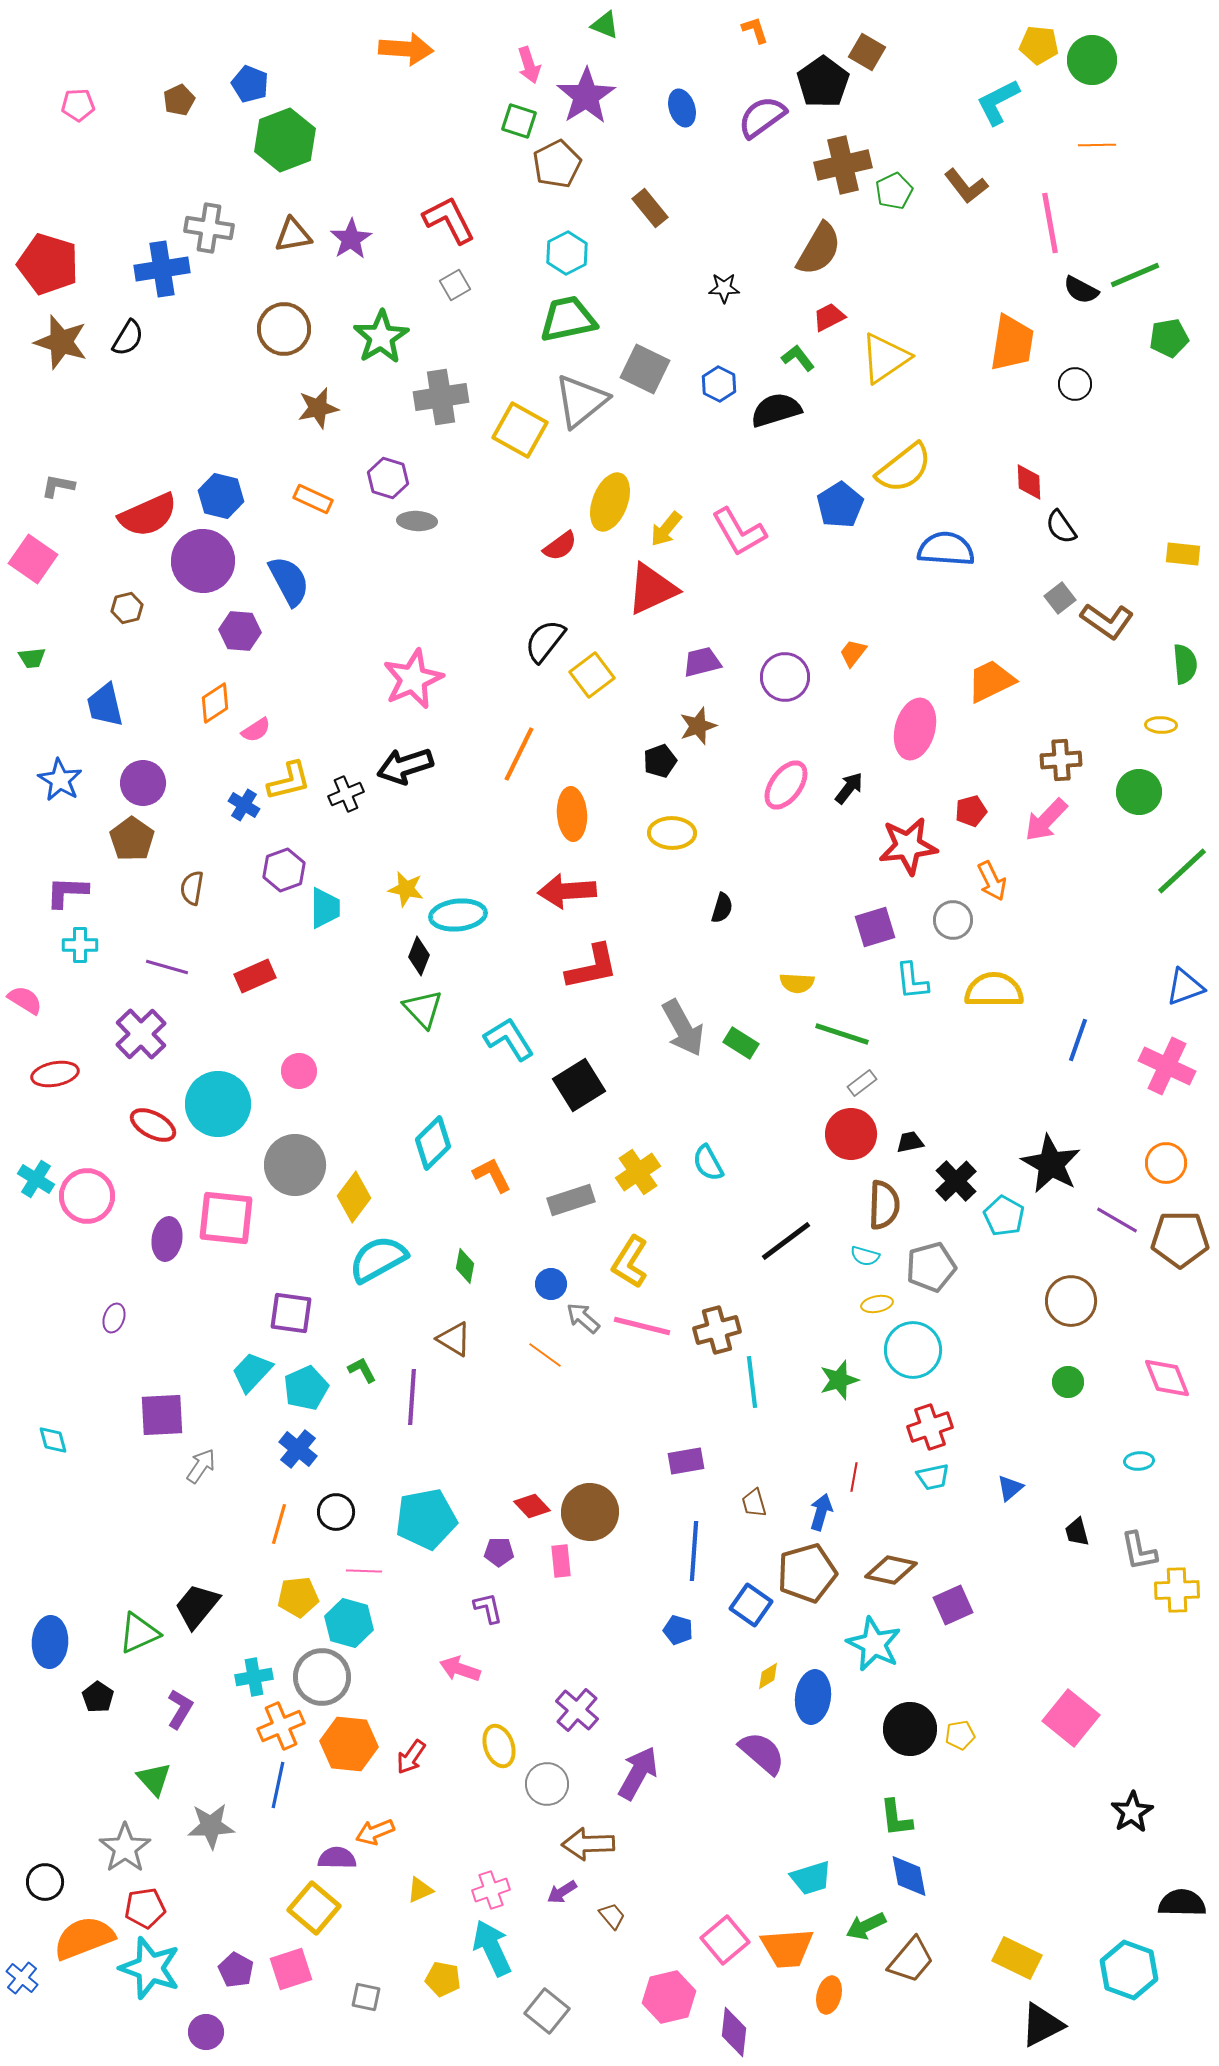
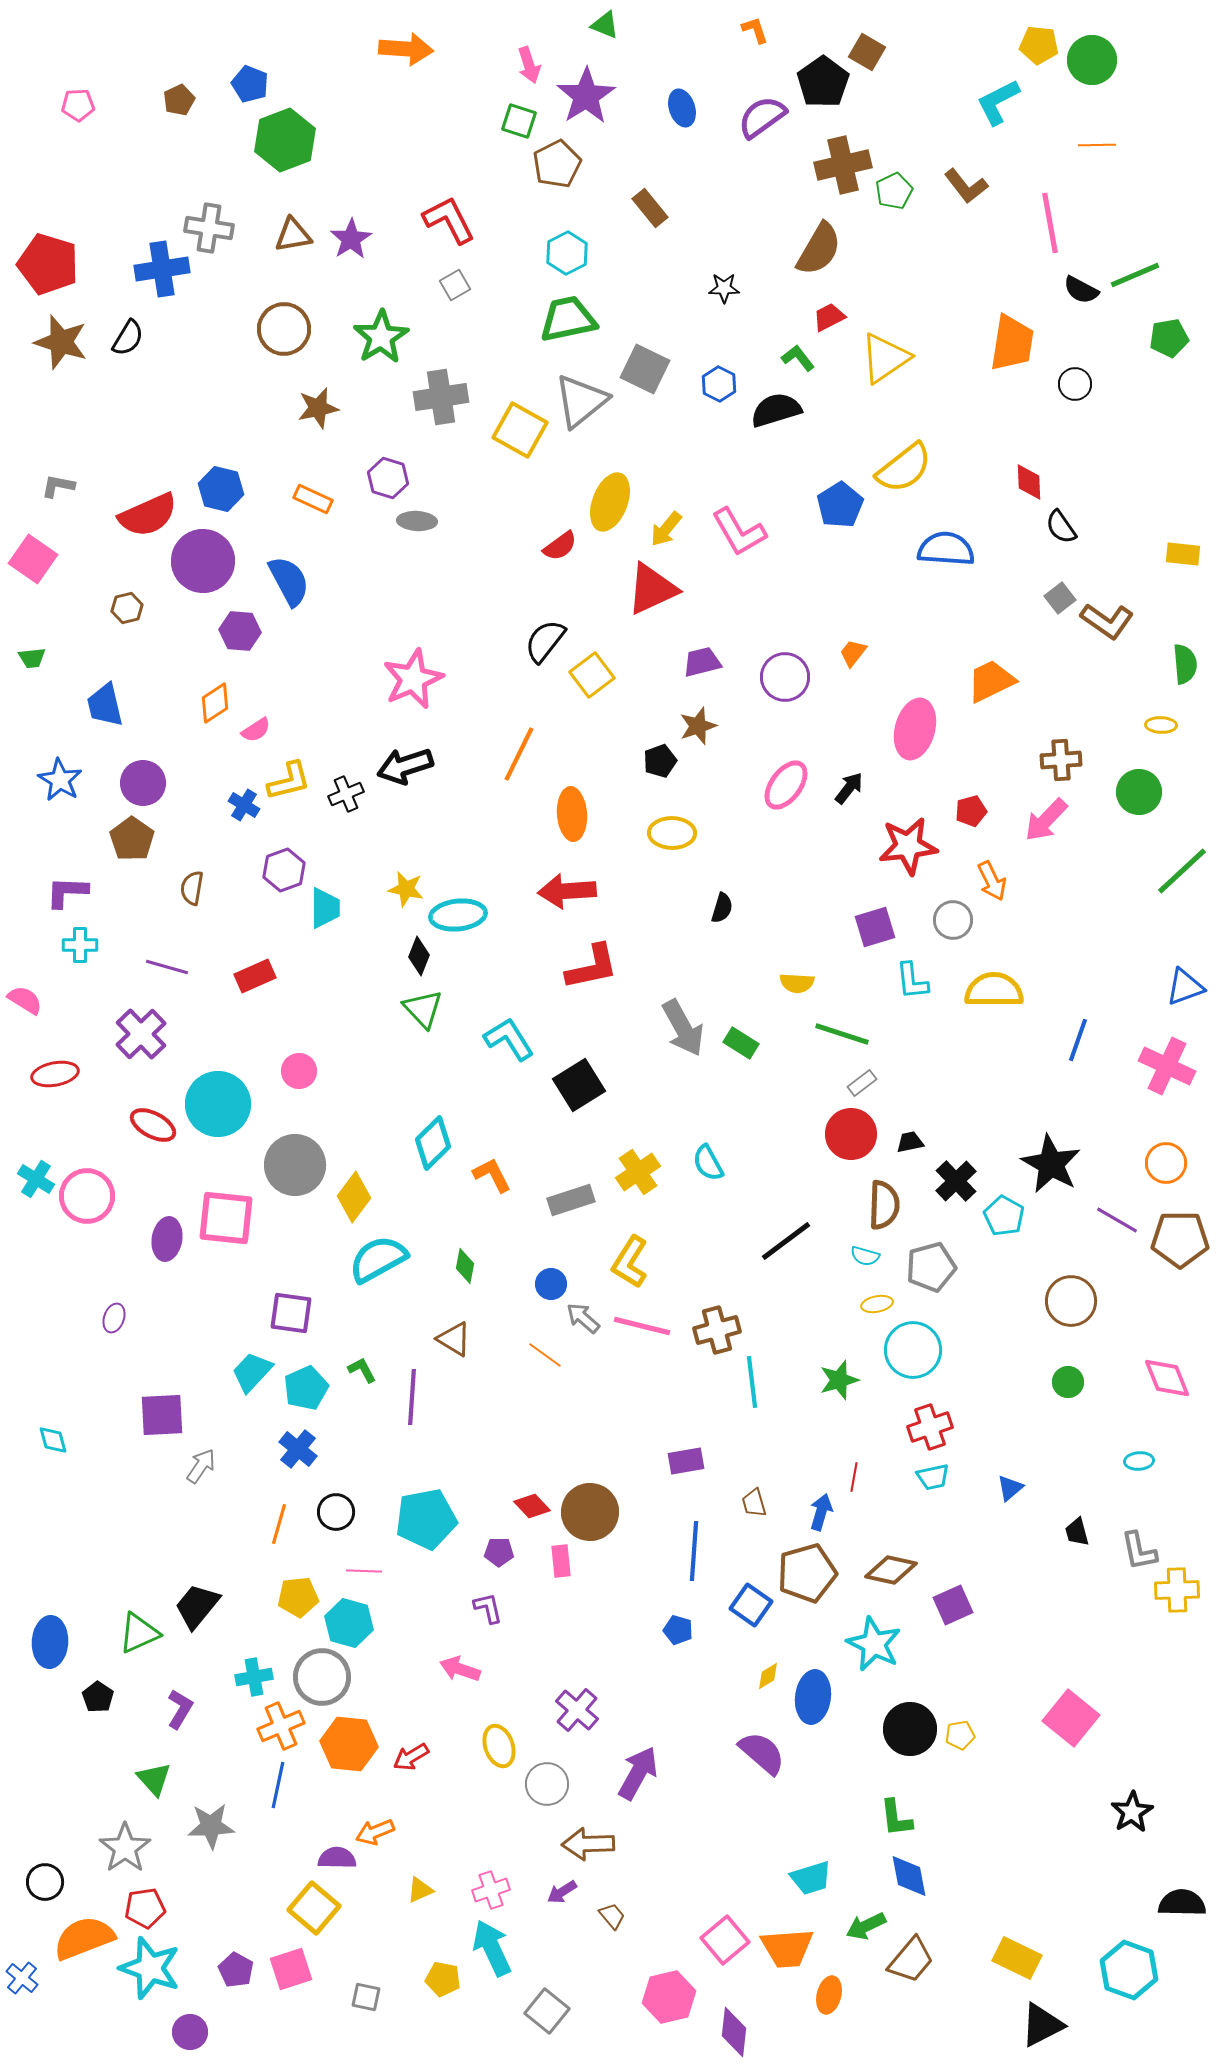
blue hexagon at (221, 496): moved 7 px up
red arrow at (411, 1757): rotated 24 degrees clockwise
purple circle at (206, 2032): moved 16 px left
